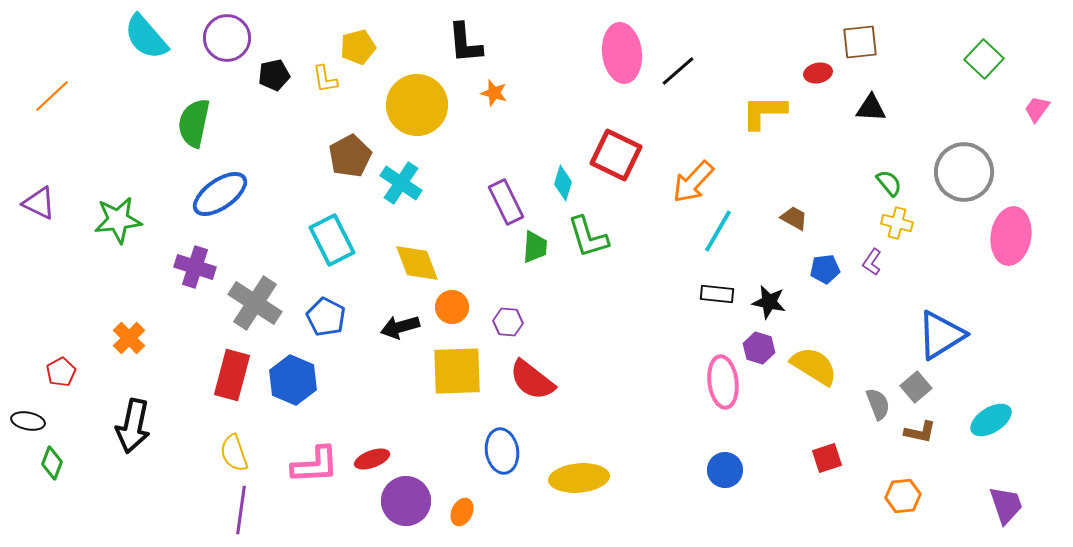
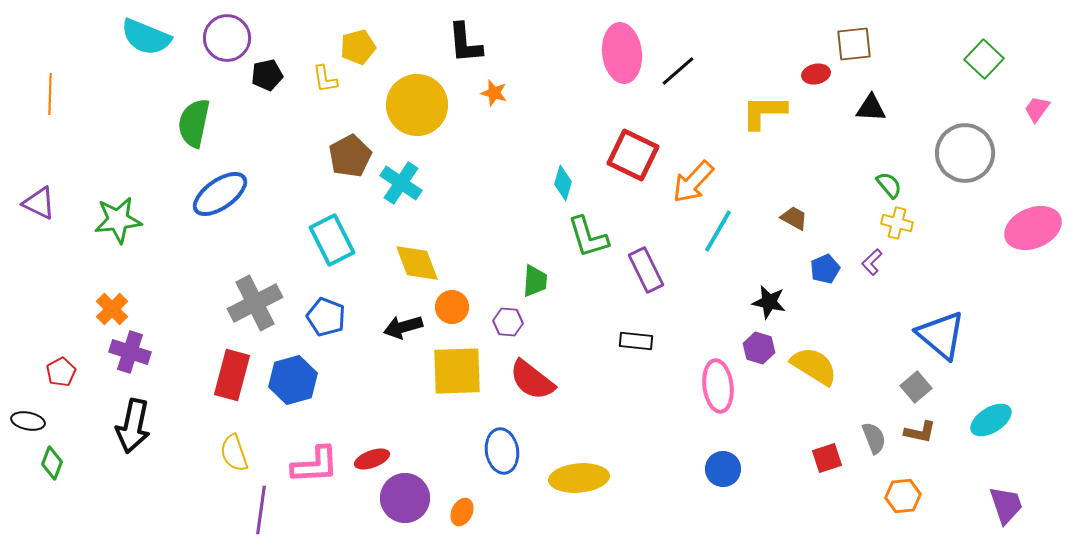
cyan semicircle at (146, 37): rotated 27 degrees counterclockwise
brown square at (860, 42): moved 6 px left, 2 px down
red ellipse at (818, 73): moved 2 px left, 1 px down
black pentagon at (274, 75): moved 7 px left
orange line at (52, 96): moved 2 px left, 2 px up; rotated 45 degrees counterclockwise
red square at (616, 155): moved 17 px right
gray circle at (964, 172): moved 1 px right, 19 px up
green semicircle at (889, 183): moved 2 px down
purple rectangle at (506, 202): moved 140 px right, 68 px down
pink ellipse at (1011, 236): moved 22 px right, 8 px up; rotated 58 degrees clockwise
green trapezoid at (535, 247): moved 34 px down
purple L-shape at (872, 262): rotated 12 degrees clockwise
purple cross at (195, 267): moved 65 px left, 85 px down
blue pentagon at (825, 269): rotated 16 degrees counterclockwise
black rectangle at (717, 294): moved 81 px left, 47 px down
gray cross at (255, 303): rotated 30 degrees clockwise
blue pentagon at (326, 317): rotated 6 degrees counterclockwise
black arrow at (400, 327): moved 3 px right
blue triangle at (941, 335): rotated 48 degrees counterclockwise
orange cross at (129, 338): moved 17 px left, 29 px up
blue hexagon at (293, 380): rotated 21 degrees clockwise
pink ellipse at (723, 382): moved 5 px left, 4 px down
gray semicircle at (878, 404): moved 4 px left, 34 px down
blue circle at (725, 470): moved 2 px left, 1 px up
purple circle at (406, 501): moved 1 px left, 3 px up
purple line at (241, 510): moved 20 px right
